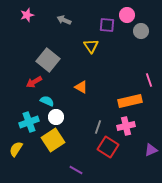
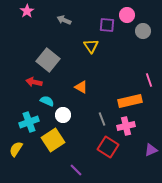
pink star: moved 4 px up; rotated 16 degrees counterclockwise
gray circle: moved 2 px right
red arrow: rotated 42 degrees clockwise
white circle: moved 7 px right, 2 px up
gray line: moved 4 px right, 8 px up; rotated 40 degrees counterclockwise
purple line: rotated 16 degrees clockwise
